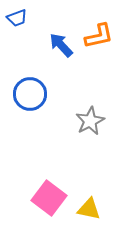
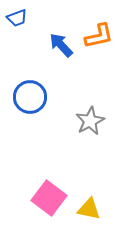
blue circle: moved 3 px down
